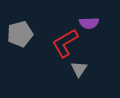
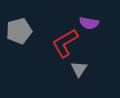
purple semicircle: rotated 12 degrees clockwise
gray pentagon: moved 1 px left, 3 px up
